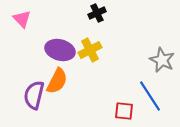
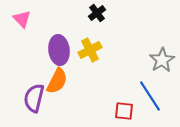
black cross: rotated 12 degrees counterclockwise
purple ellipse: moved 1 px left; rotated 68 degrees clockwise
gray star: rotated 15 degrees clockwise
purple semicircle: moved 3 px down
